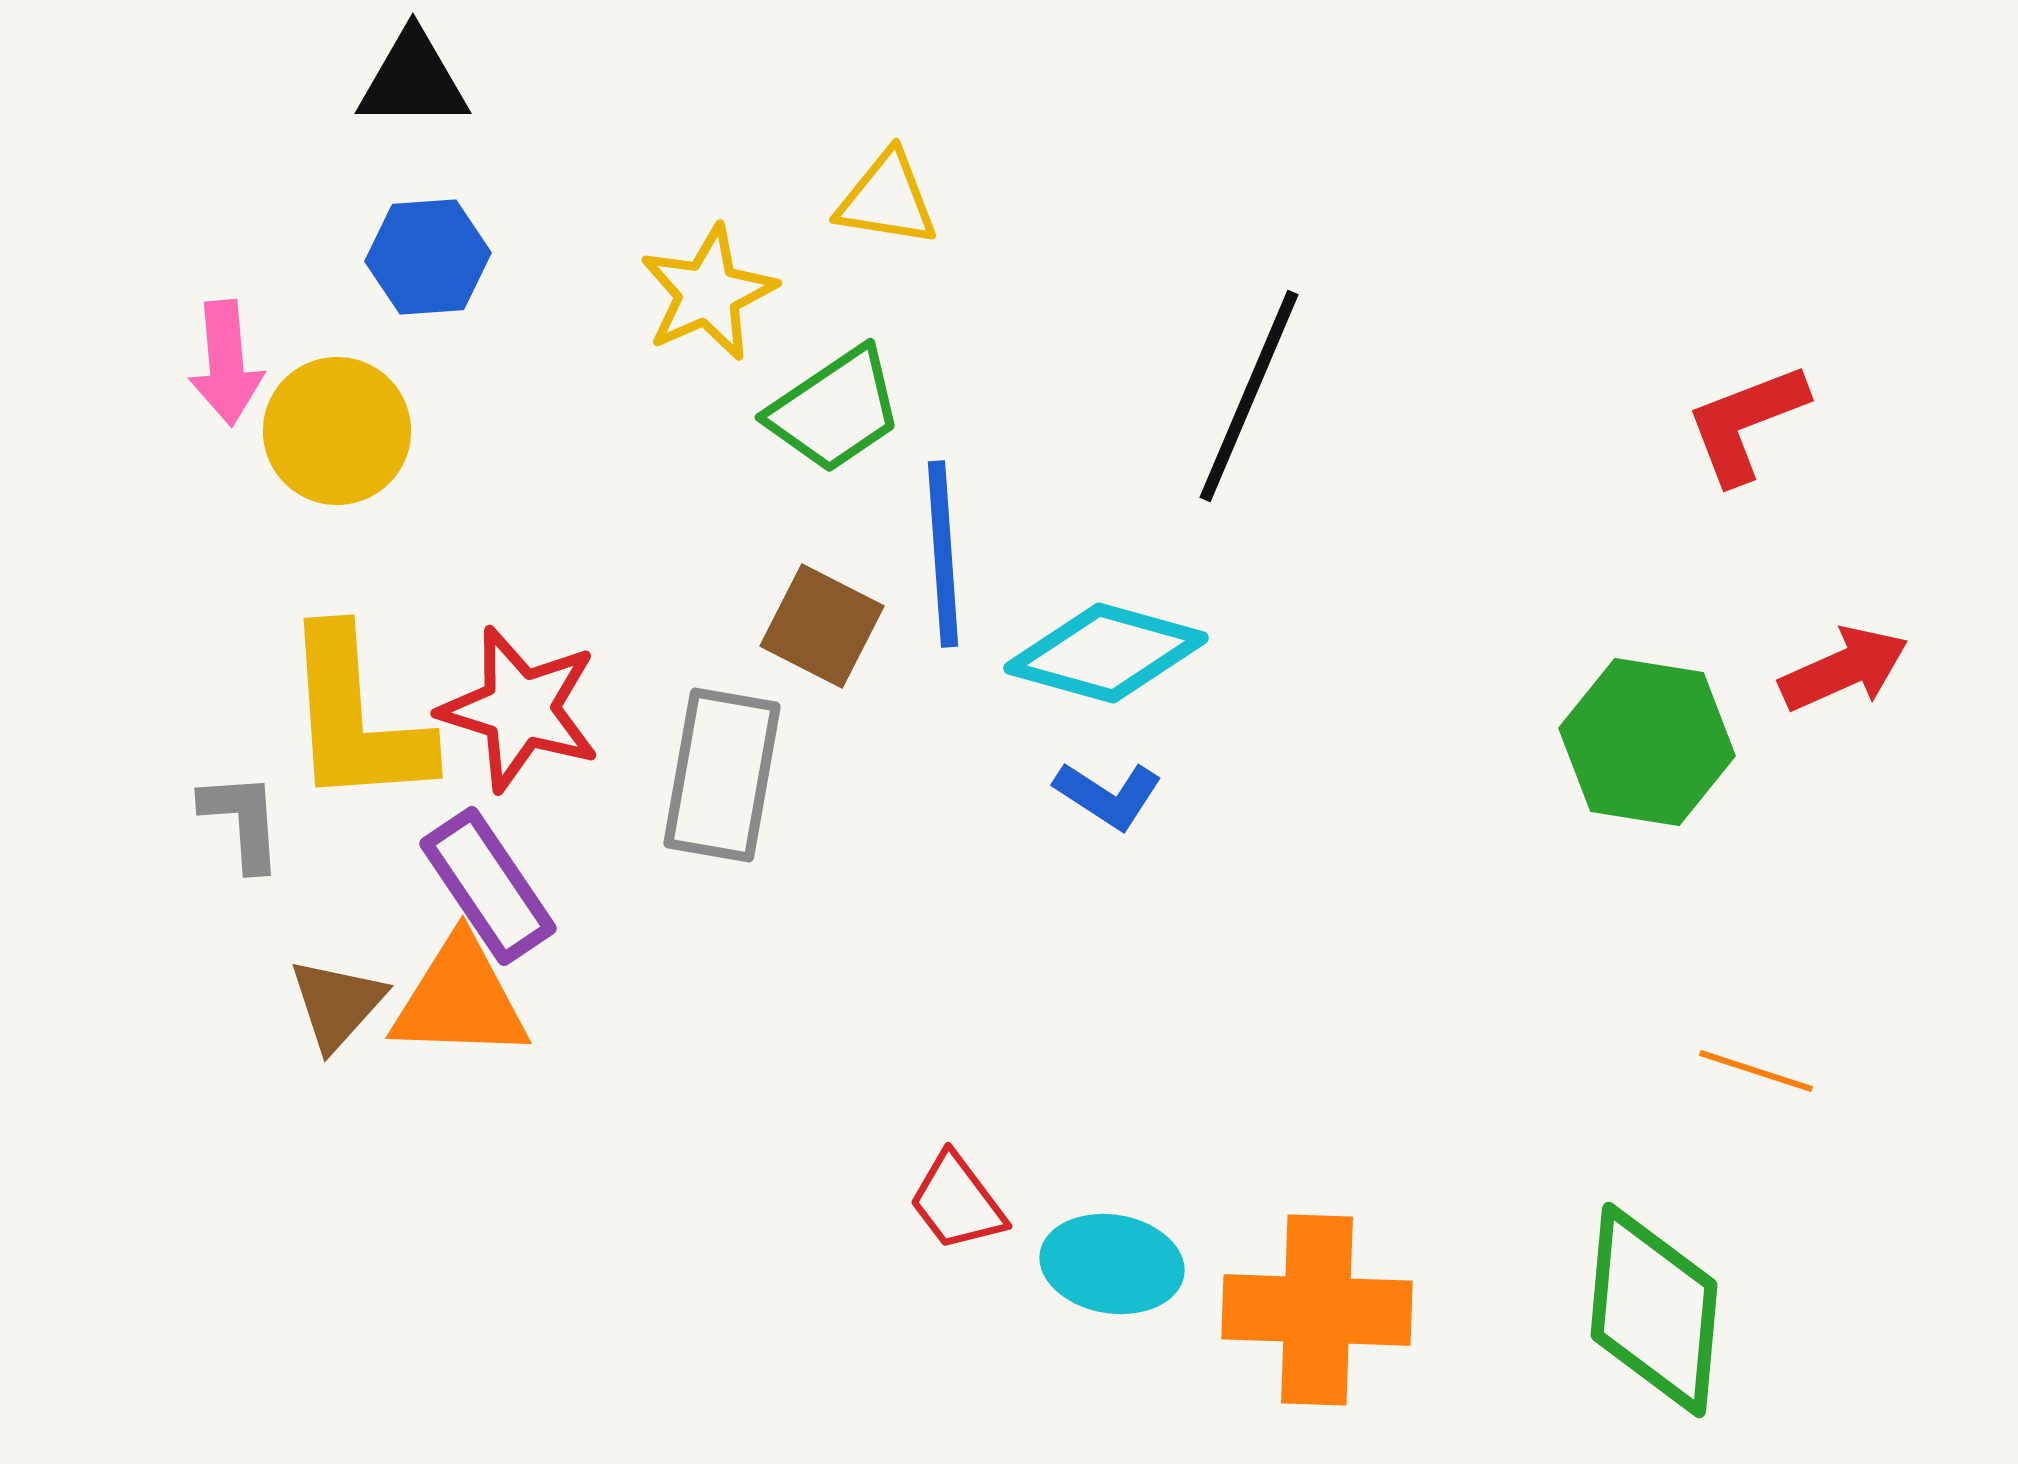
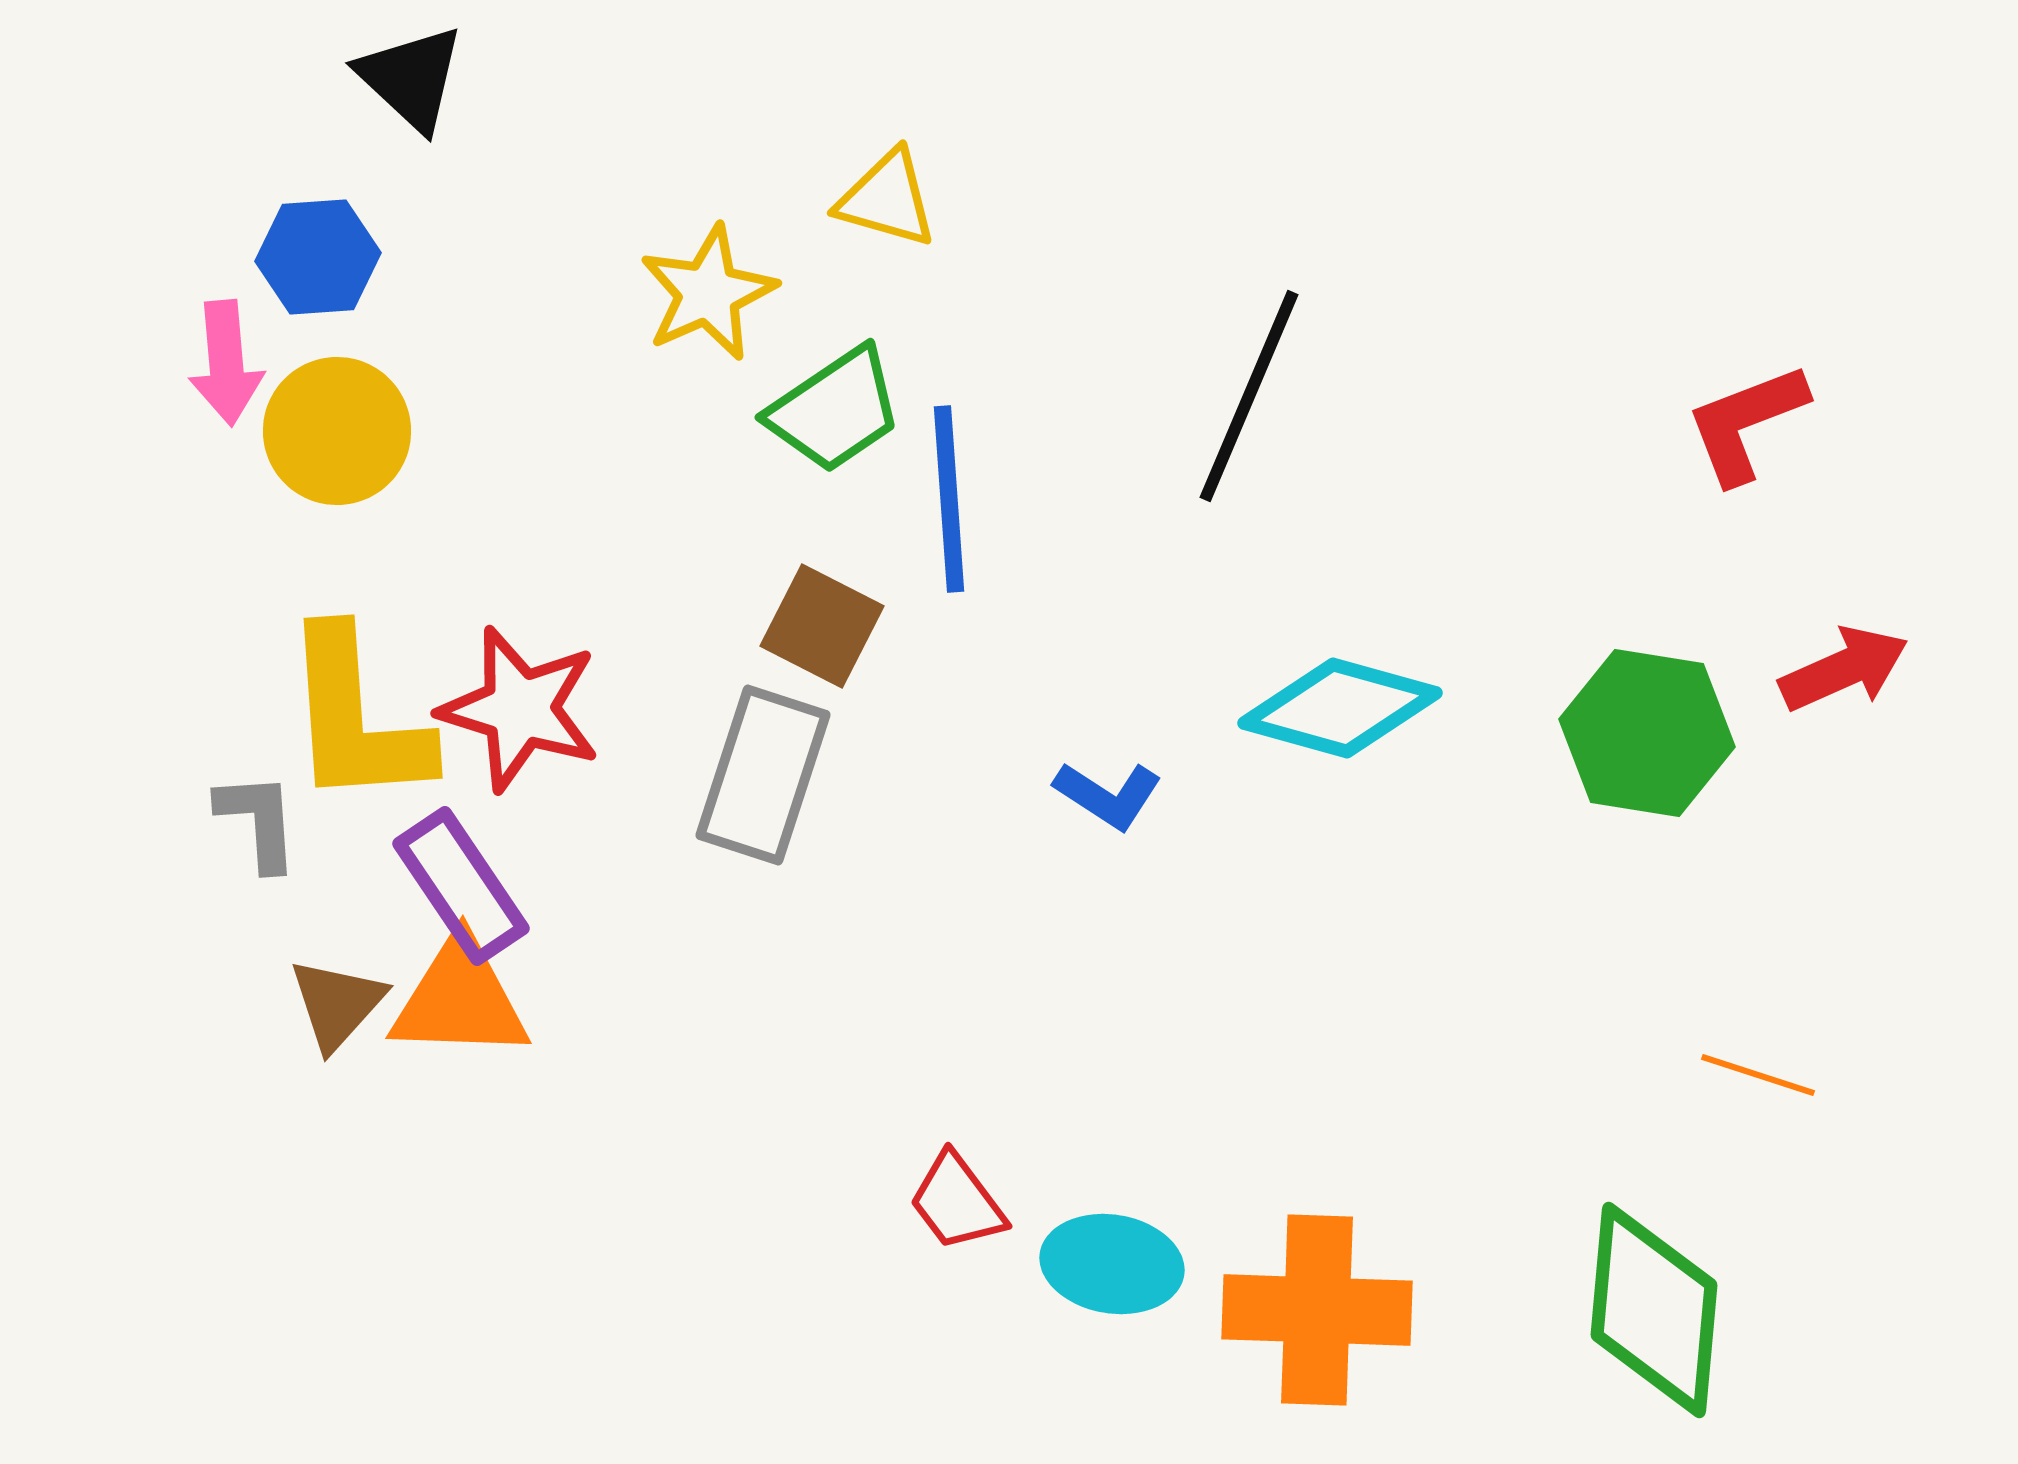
black triangle: moved 2 px left, 2 px up; rotated 43 degrees clockwise
yellow triangle: rotated 7 degrees clockwise
blue hexagon: moved 110 px left
blue line: moved 6 px right, 55 px up
cyan diamond: moved 234 px right, 55 px down
green hexagon: moved 9 px up
gray rectangle: moved 41 px right; rotated 8 degrees clockwise
gray L-shape: moved 16 px right
purple rectangle: moved 27 px left
orange line: moved 2 px right, 4 px down
